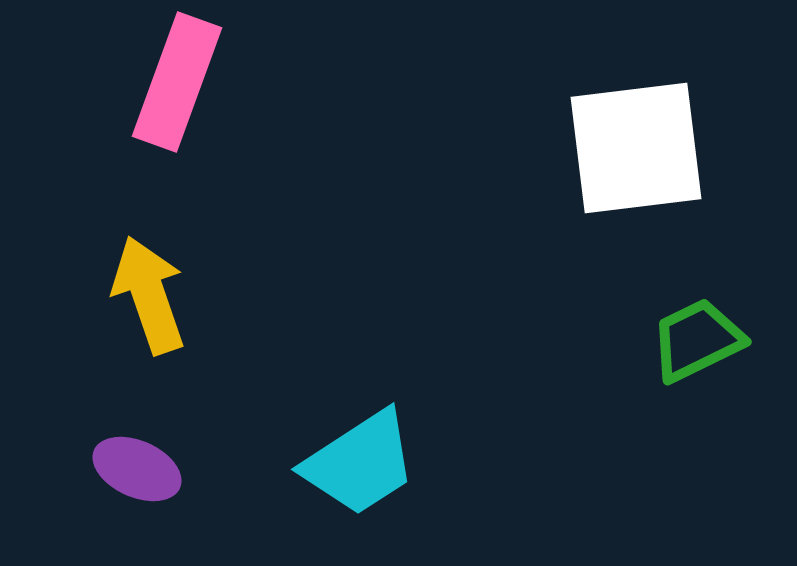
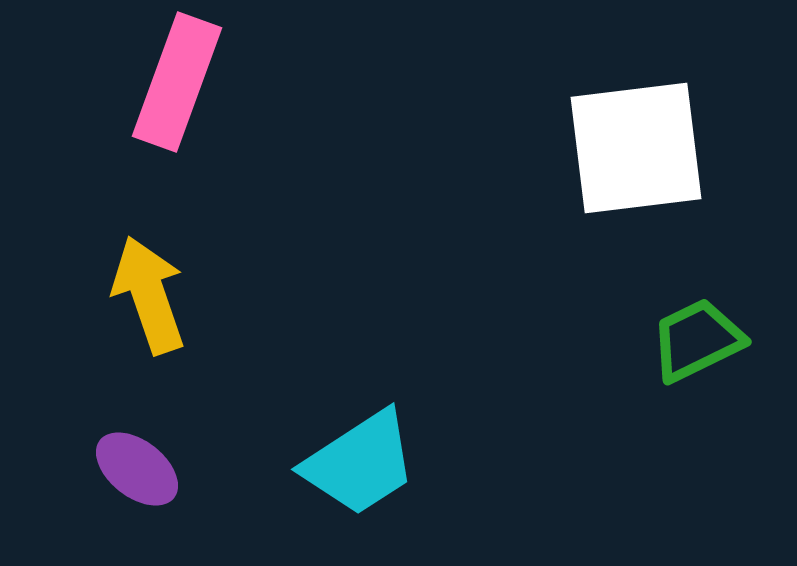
purple ellipse: rotated 14 degrees clockwise
